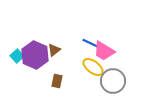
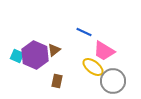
blue line: moved 6 px left, 11 px up
cyan square: rotated 24 degrees counterclockwise
